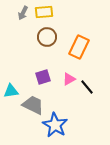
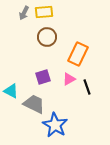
gray arrow: moved 1 px right
orange rectangle: moved 1 px left, 7 px down
black line: rotated 21 degrees clockwise
cyan triangle: rotated 35 degrees clockwise
gray trapezoid: moved 1 px right, 1 px up
